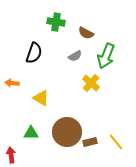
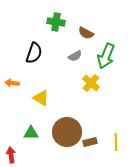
yellow line: rotated 36 degrees clockwise
